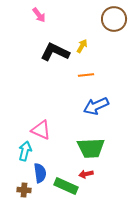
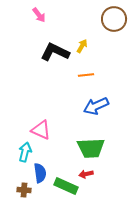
cyan arrow: moved 1 px down
